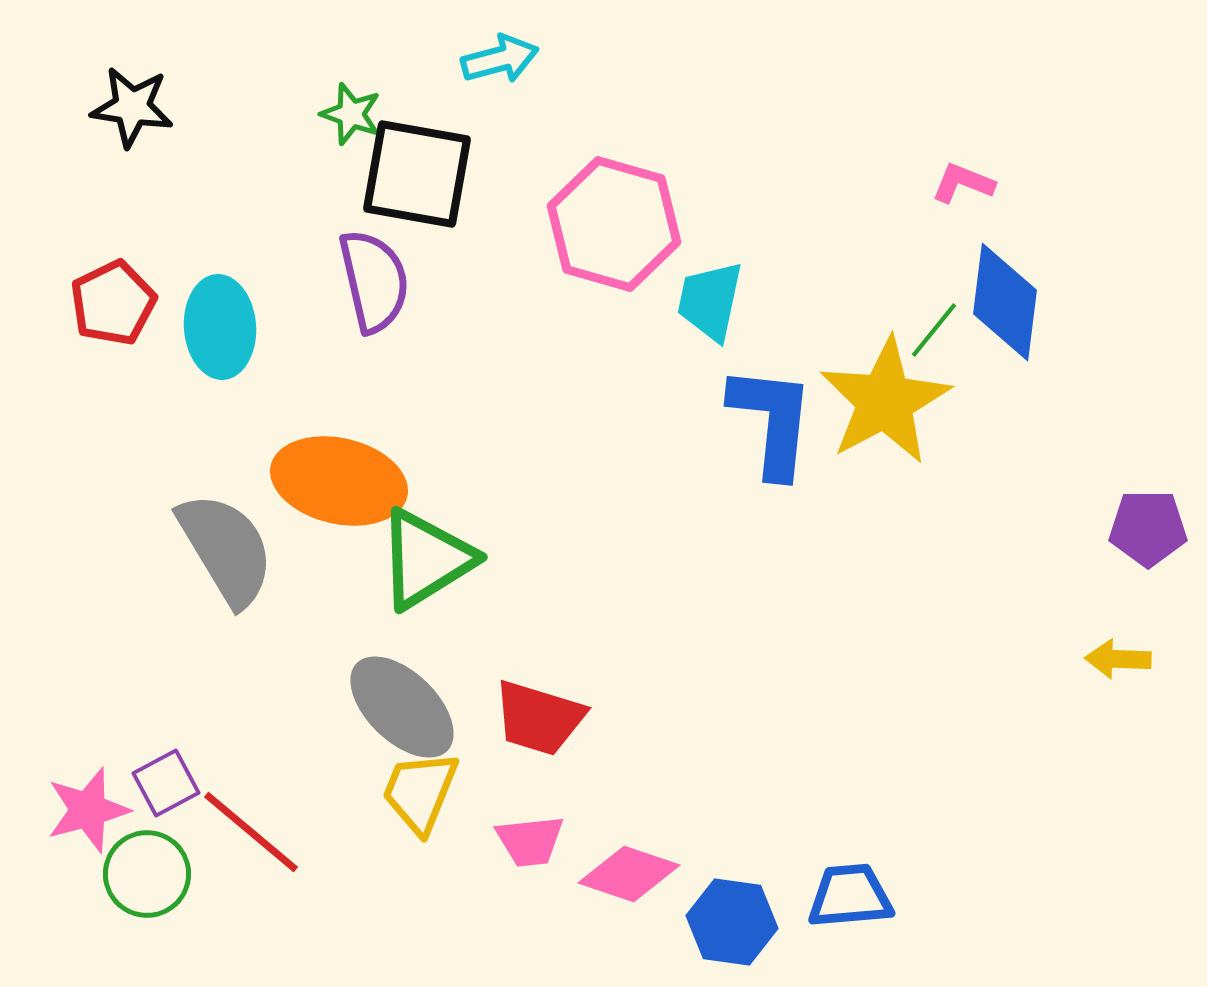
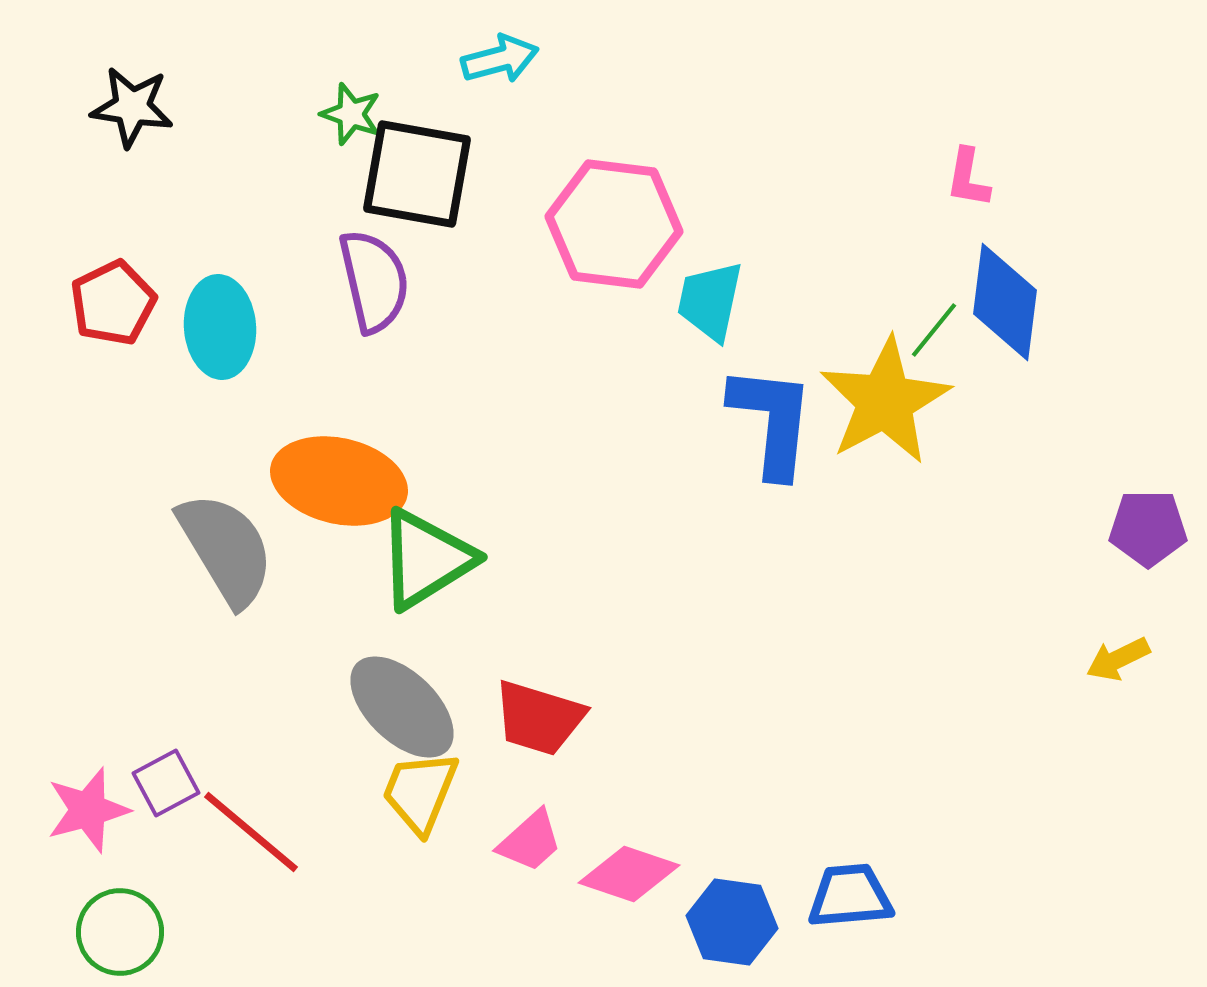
pink L-shape: moved 5 px right, 5 px up; rotated 102 degrees counterclockwise
pink hexagon: rotated 9 degrees counterclockwise
yellow arrow: rotated 28 degrees counterclockwise
pink trapezoid: rotated 36 degrees counterclockwise
green circle: moved 27 px left, 58 px down
